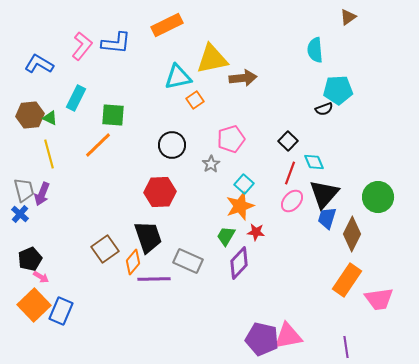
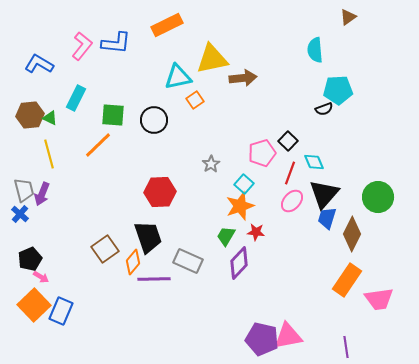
pink pentagon at (231, 139): moved 31 px right, 14 px down
black circle at (172, 145): moved 18 px left, 25 px up
